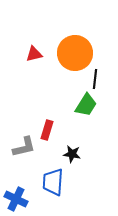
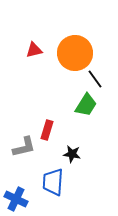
red triangle: moved 4 px up
black line: rotated 42 degrees counterclockwise
